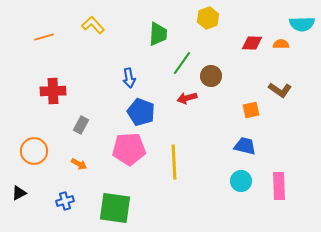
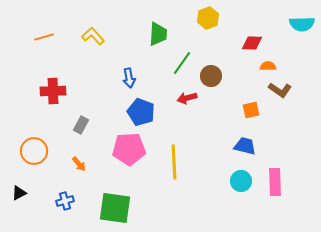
yellow L-shape: moved 11 px down
orange semicircle: moved 13 px left, 22 px down
orange arrow: rotated 21 degrees clockwise
pink rectangle: moved 4 px left, 4 px up
